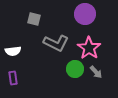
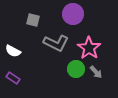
purple circle: moved 12 px left
gray square: moved 1 px left, 1 px down
white semicircle: rotated 35 degrees clockwise
green circle: moved 1 px right
purple rectangle: rotated 48 degrees counterclockwise
